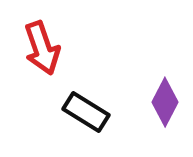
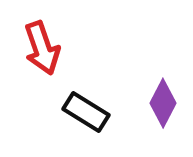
purple diamond: moved 2 px left, 1 px down
